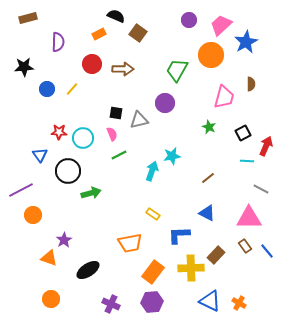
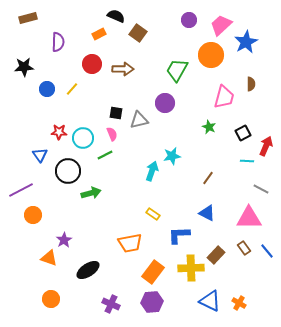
green line at (119, 155): moved 14 px left
brown line at (208, 178): rotated 16 degrees counterclockwise
brown rectangle at (245, 246): moved 1 px left, 2 px down
